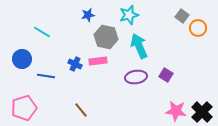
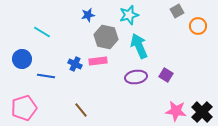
gray square: moved 5 px left, 5 px up; rotated 24 degrees clockwise
orange circle: moved 2 px up
